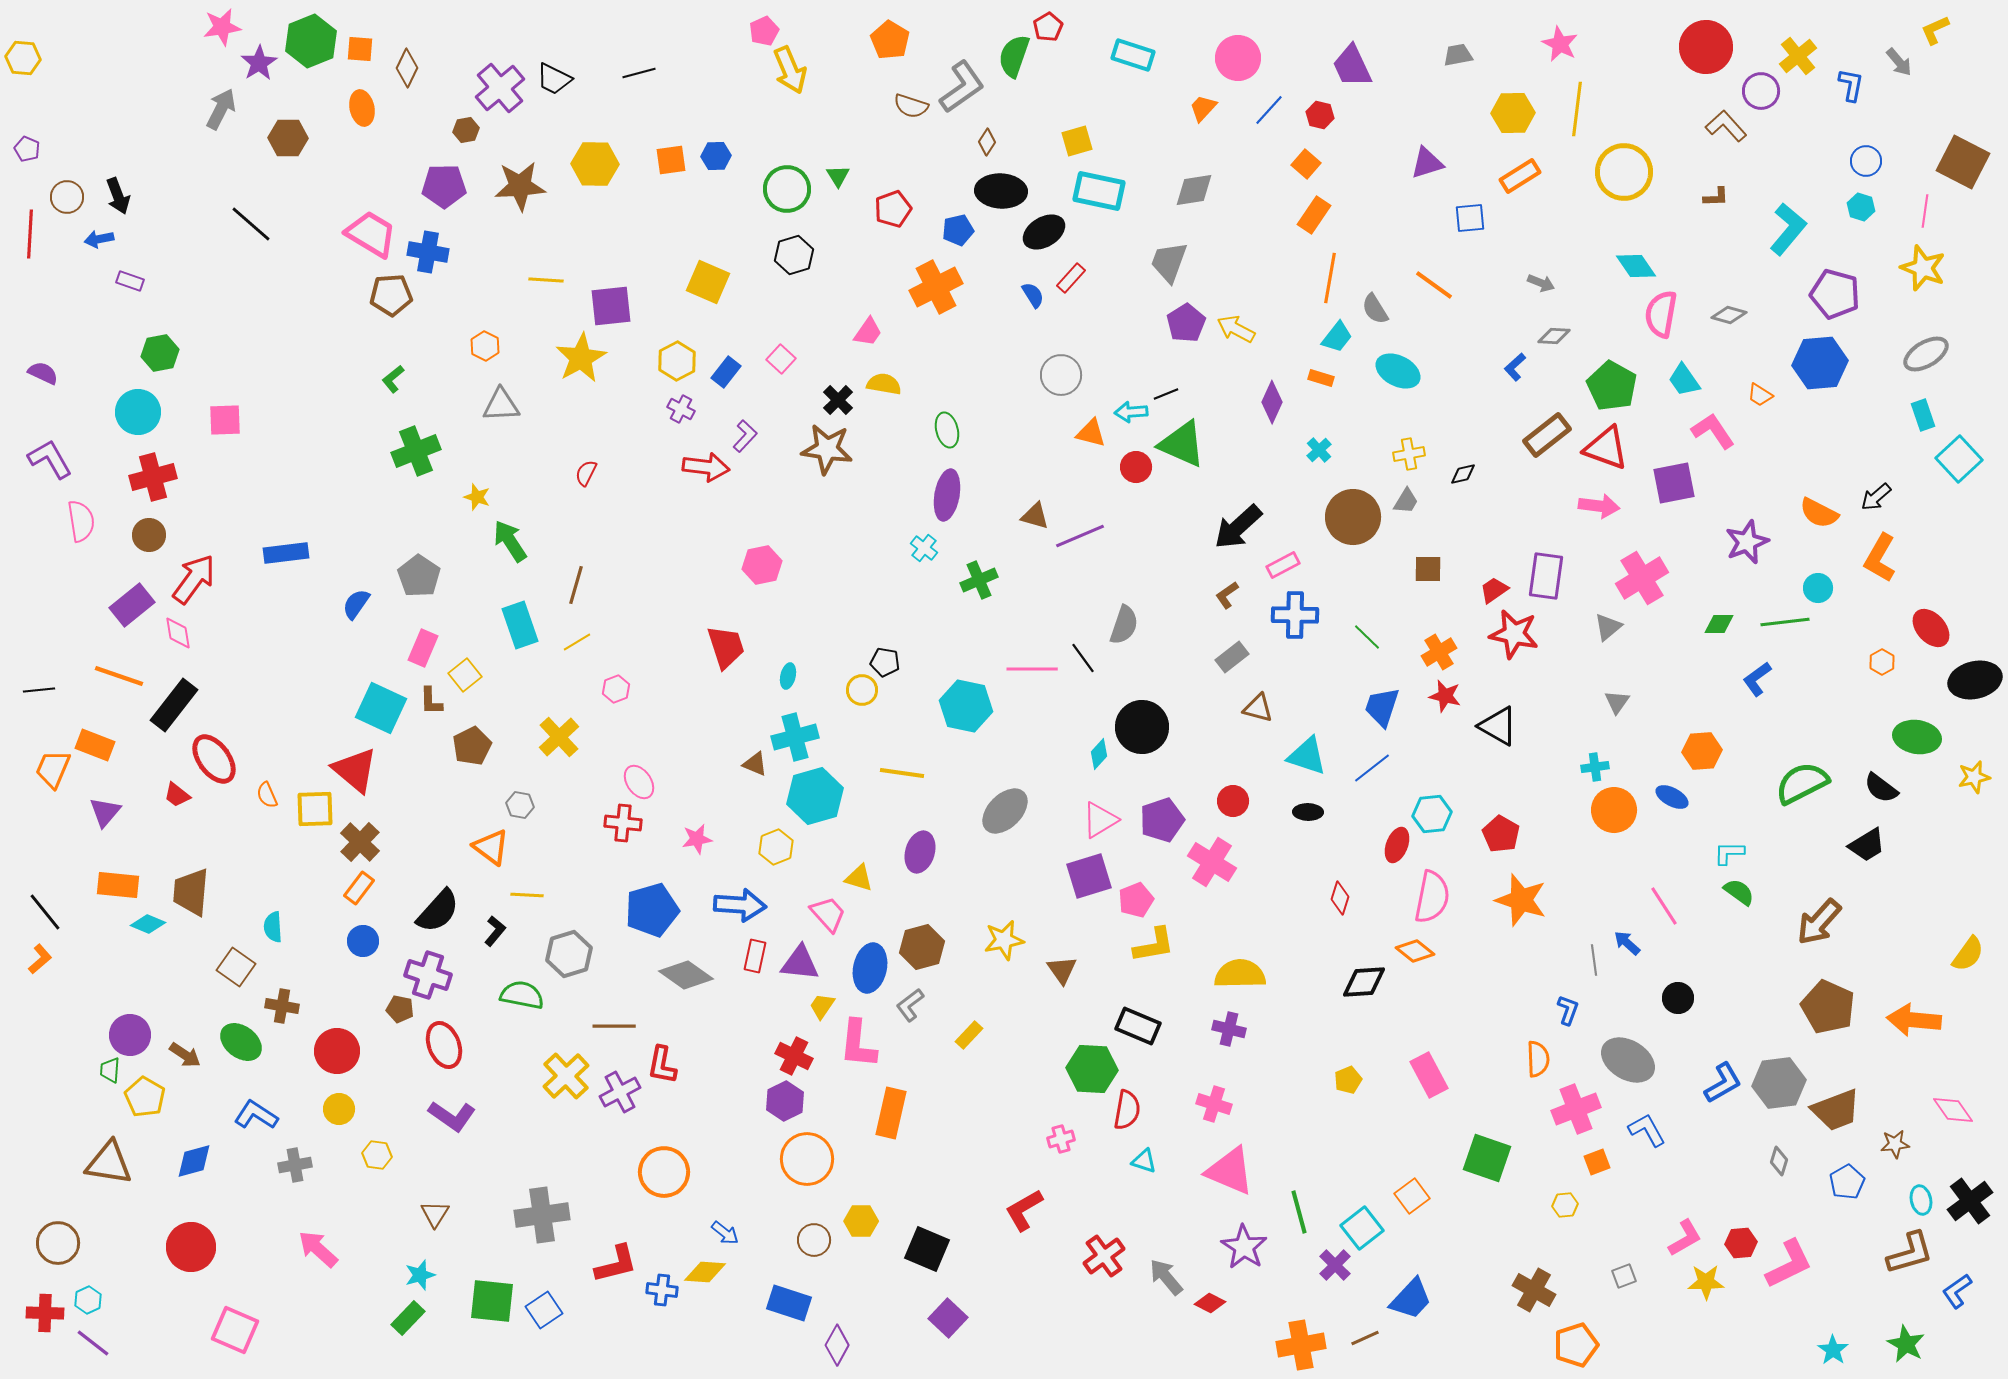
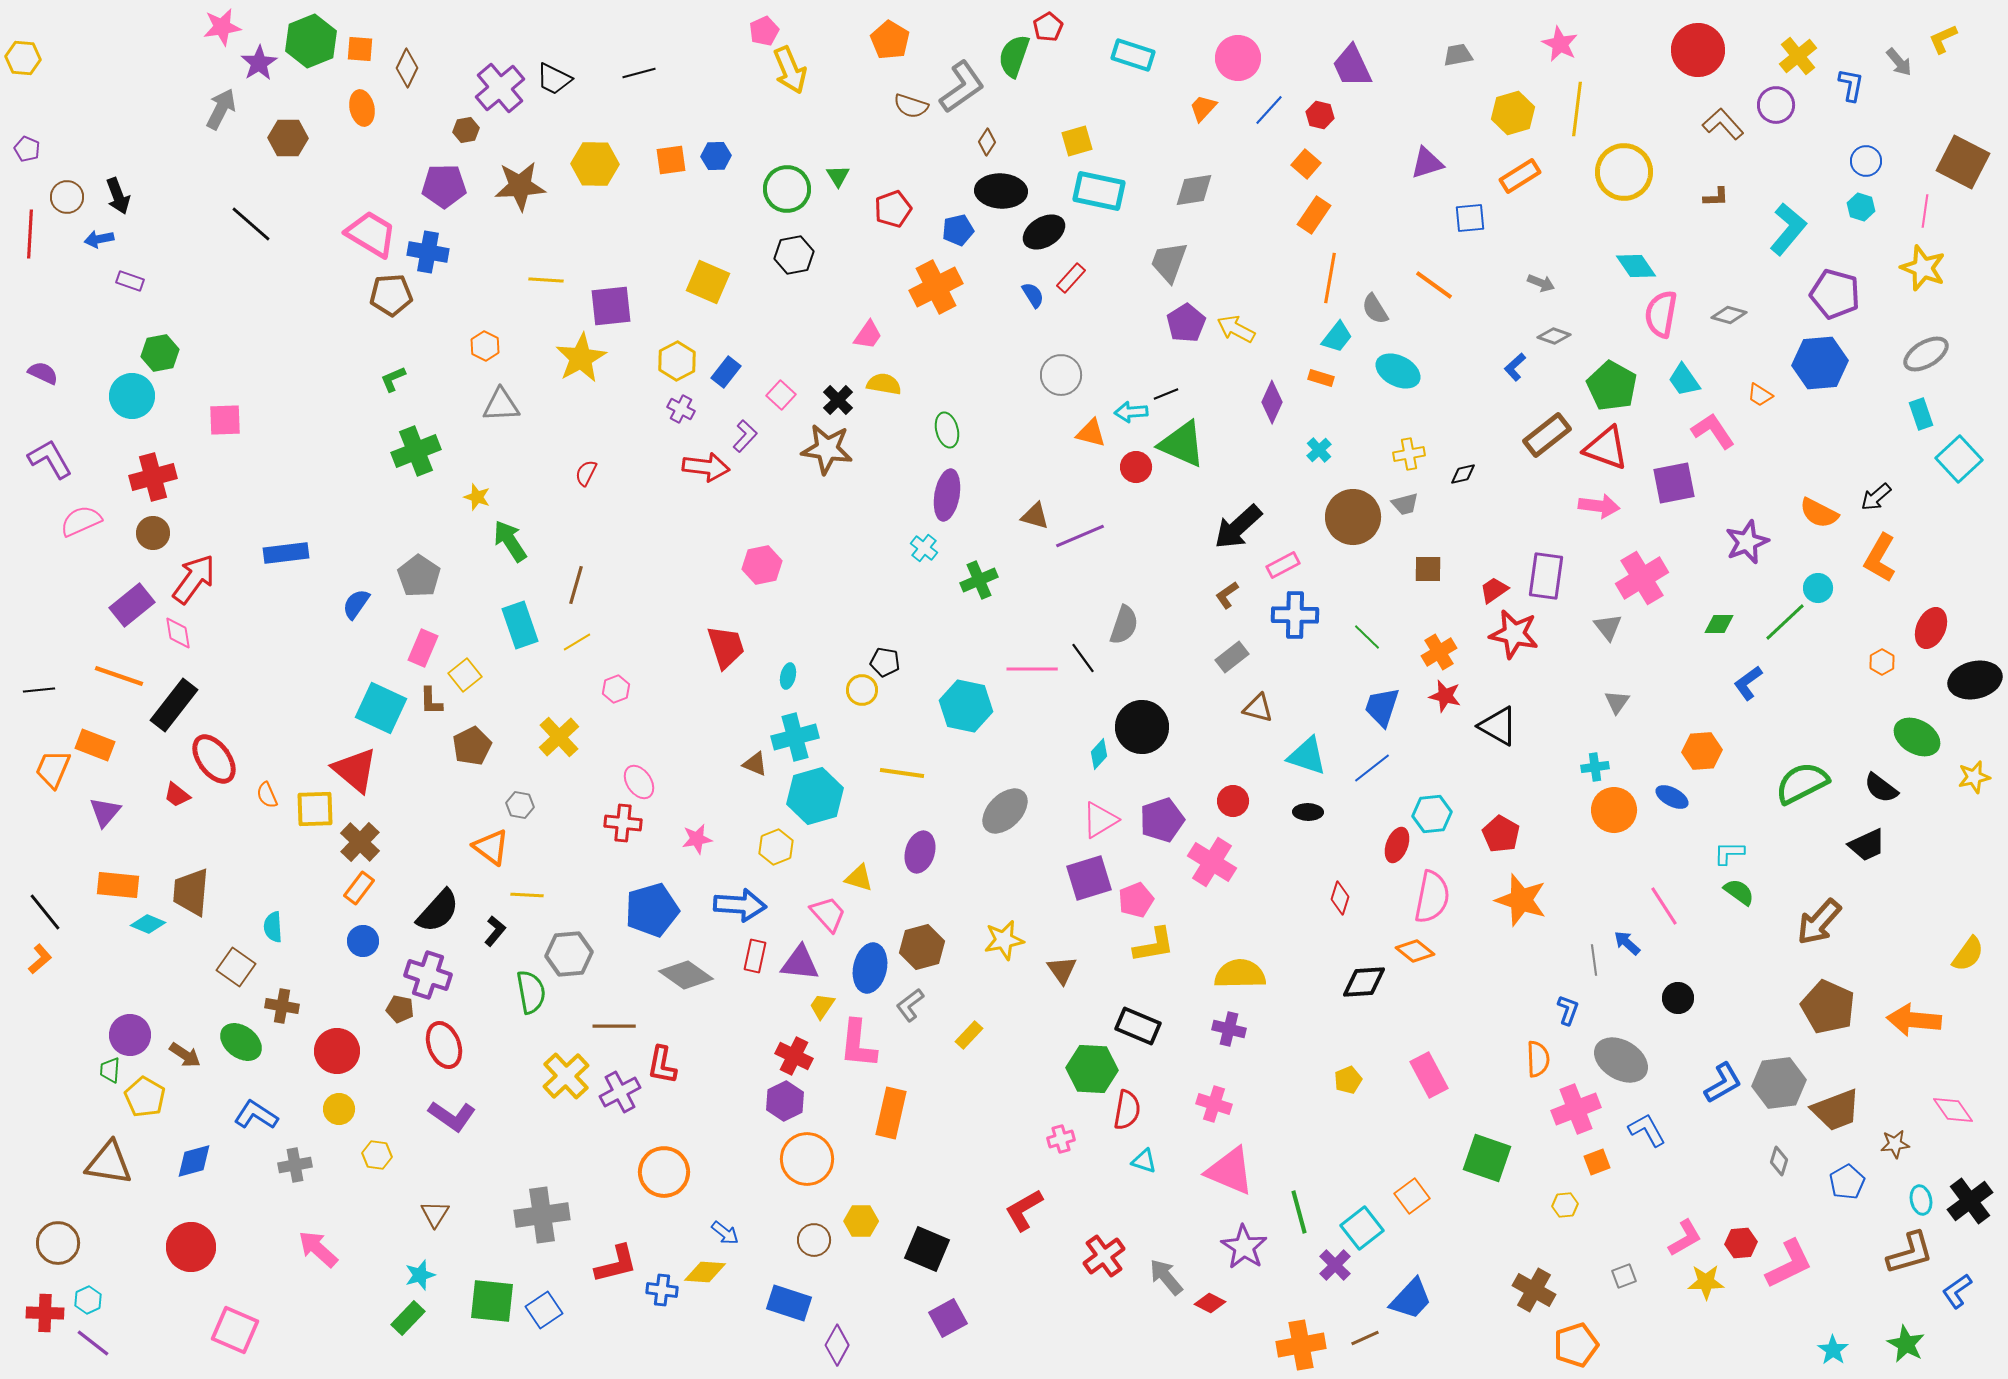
yellow L-shape at (1935, 30): moved 8 px right, 9 px down
red circle at (1706, 47): moved 8 px left, 3 px down
purple circle at (1761, 91): moved 15 px right, 14 px down
yellow hexagon at (1513, 113): rotated 15 degrees counterclockwise
brown L-shape at (1726, 126): moved 3 px left, 2 px up
black hexagon at (794, 255): rotated 6 degrees clockwise
pink trapezoid at (868, 332): moved 3 px down
gray diamond at (1554, 336): rotated 16 degrees clockwise
pink square at (781, 359): moved 36 px down
green L-shape at (393, 379): rotated 16 degrees clockwise
cyan circle at (138, 412): moved 6 px left, 16 px up
cyan rectangle at (1923, 415): moved 2 px left, 1 px up
gray trapezoid at (1406, 501): moved 1 px left, 3 px down; rotated 44 degrees clockwise
pink semicircle at (81, 521): rotated 105 degrees counterclockwise
brown circle at (149, 535): moved 4 px right, 2 px up
green line at (1785, 622): rotated 36 degrees counterclockwise
gray triangle at (1608, 627): rotated 28 degrees counterclockwise
red ellipse at (1931, 628): rotated 66 degrees clockwise
blue L-shape at (1757, 679): moved 9 px left, 4 px down
green ellipse at (1917, 737): rotated 21 degrees clockwise
black trapezoid at (1867, 845): rotated 6 degrees clockwise
purple square at (1089, 876): moved 2 px down
gray hexagon at (569, 954): rotated 12 degrees clockwise
green semicircle at (522, 995): moved 9 px right, 3 px up; rotated 69 degrees clockwise
gray ellipse at (1628, 1060): moved 7 px left
purple square at (948, 1318): rotated 18 degrees clockwise
